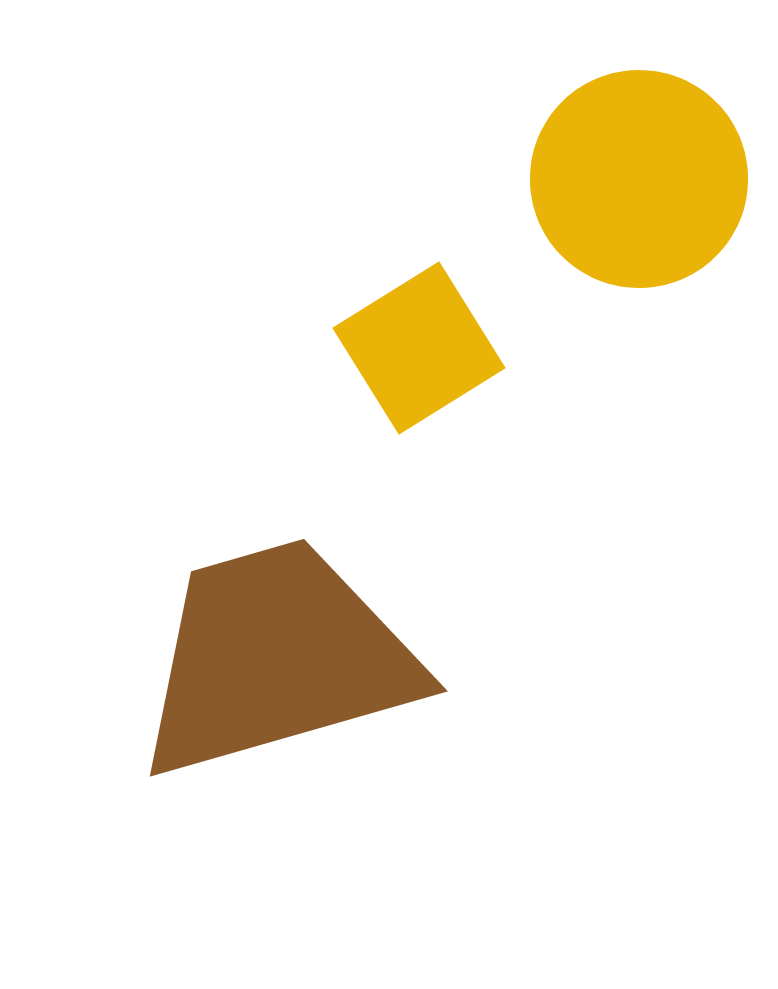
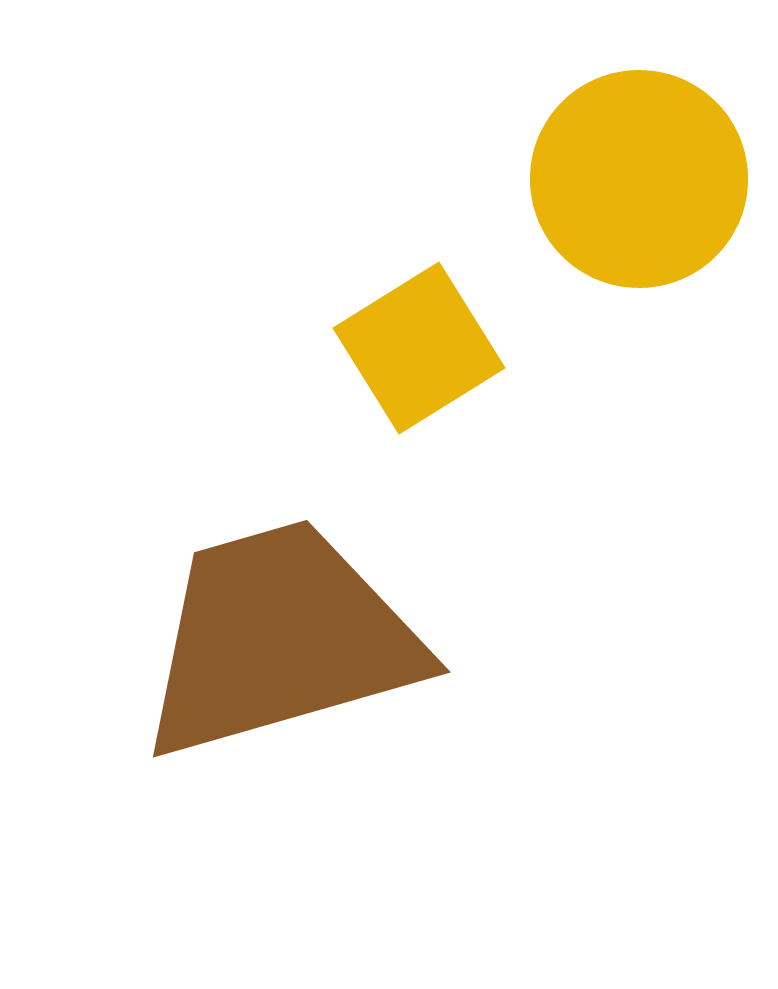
brown trapezoid: moved 3 px right, 19 px up
